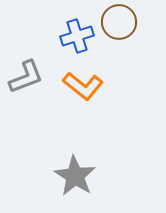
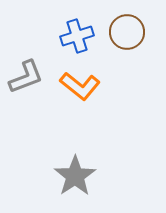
brown circle: moved 8 px right, 10 px down
orange L-shape: moved 3 px left
gray star: rotated 6 degrees clockwise
